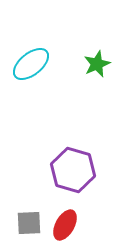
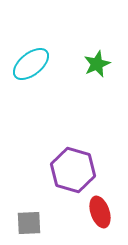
red ellipse: moved 35 px right, 13 px up; rotated 48 degrees counterclockwise
